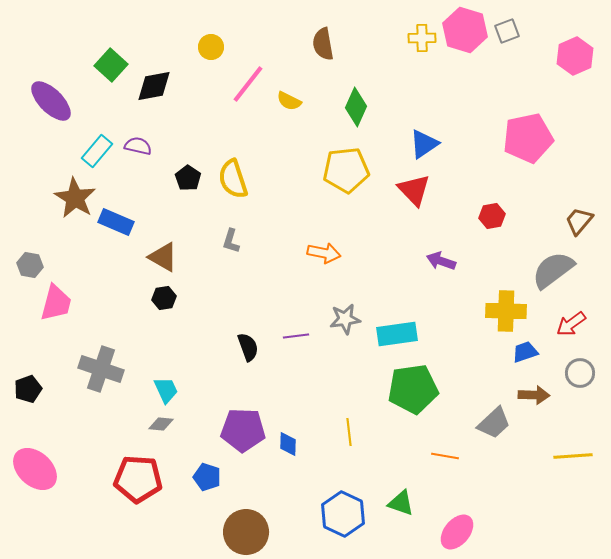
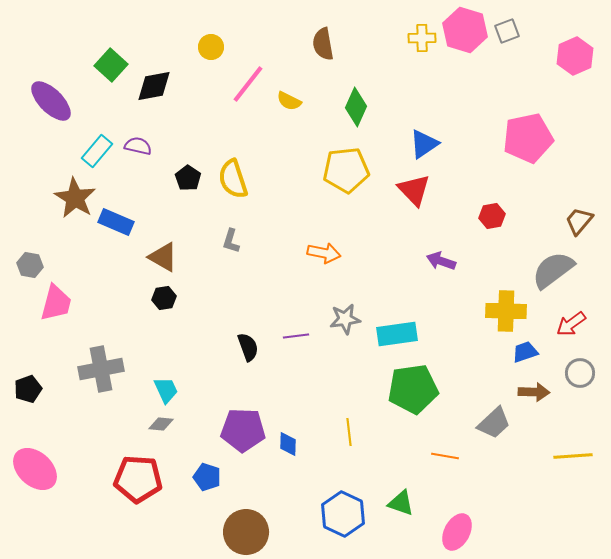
gray cross at (101, 369): rotated 30 degrees counterclockwise
brown arrow at (534, 395): moved 3 px up
pink ellipse at (457, 532): rotated 12 degrees counterclockwise
